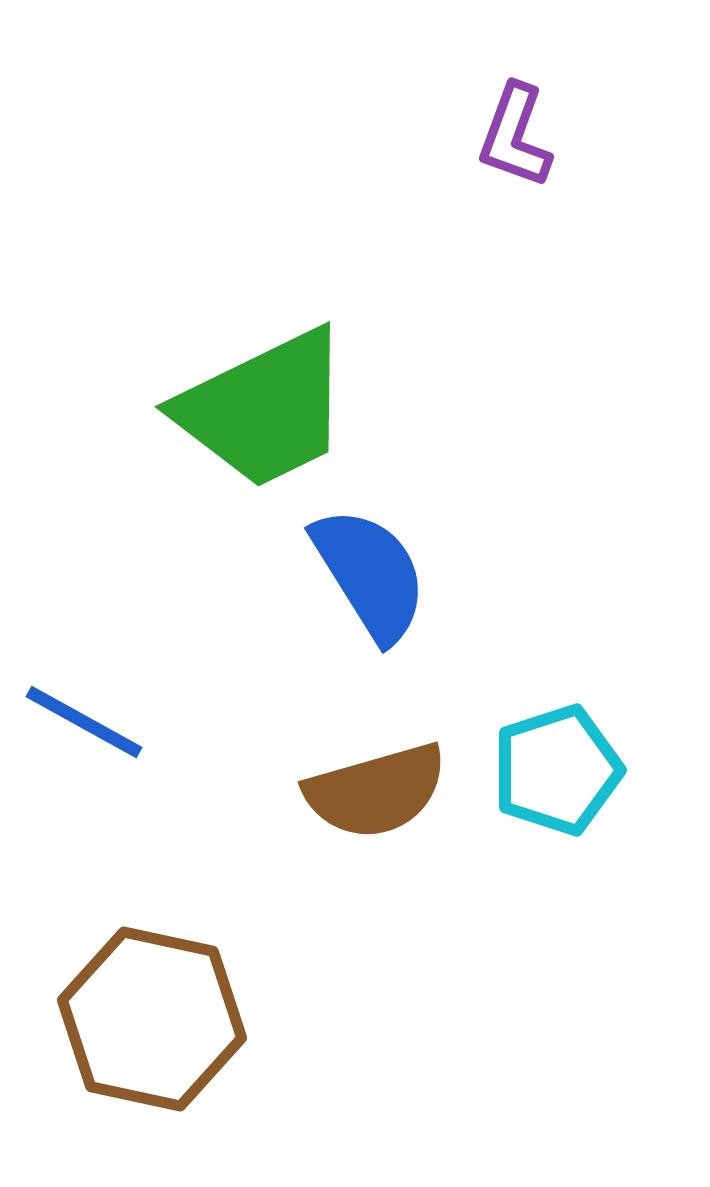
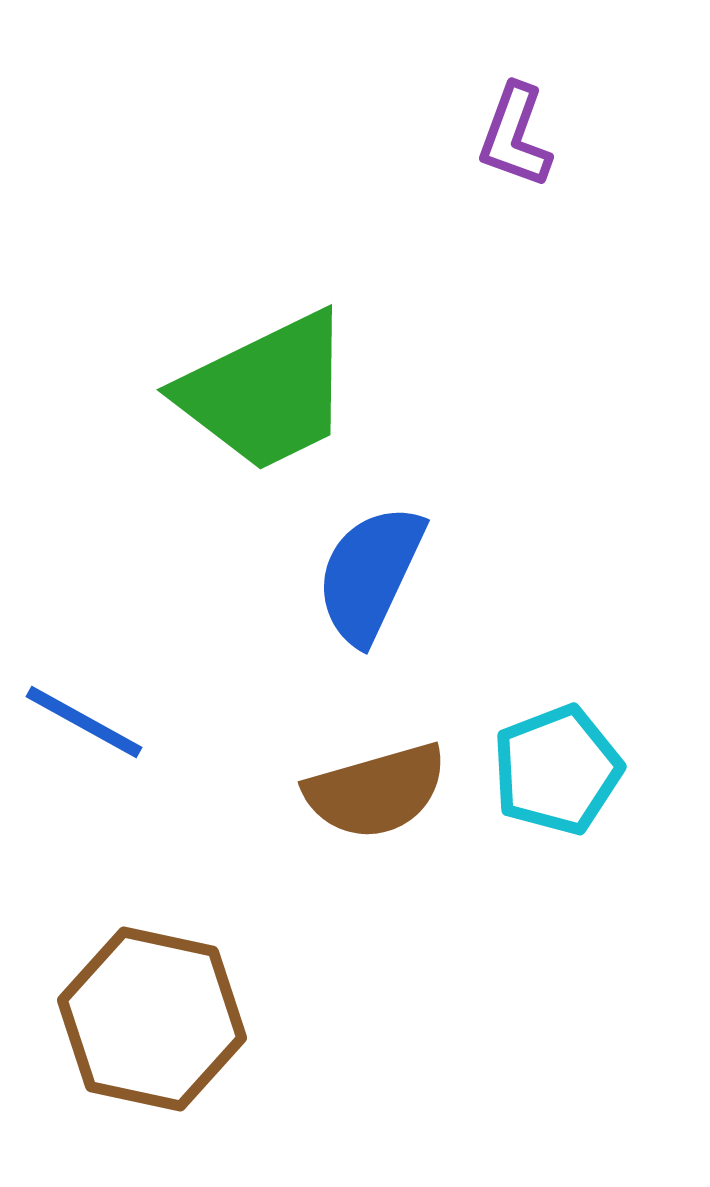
green trapezoid: moved 2 px right, 17 px up
blue semicircle: rotated 123 degrees counterclockwise
cyan pentagon: rotated 3 degrees counterclockwise
